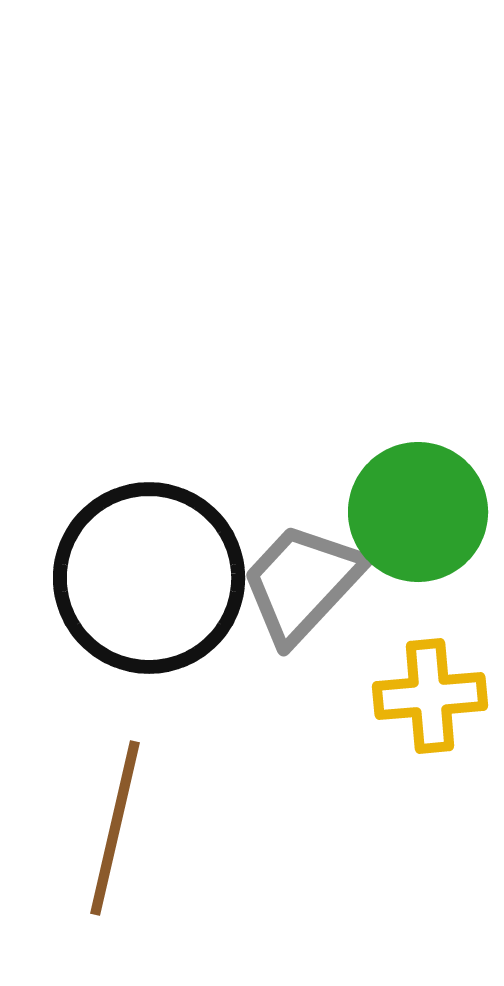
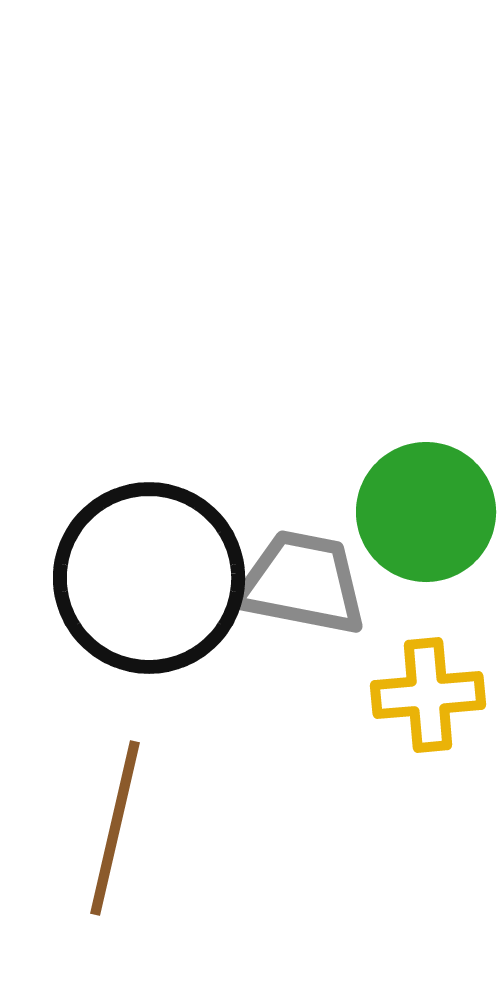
green circle: moved 8 px right
gray trapezoid: rotated 58 degrees clockwise
yellow cross: moved 2 px left, 1 px up
